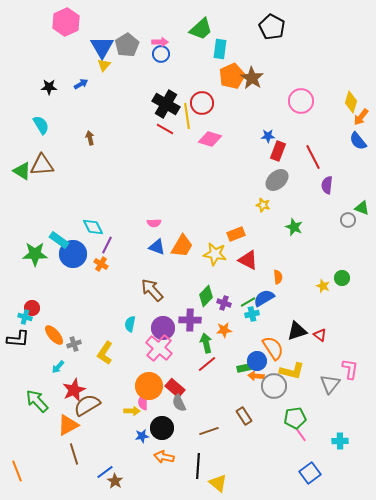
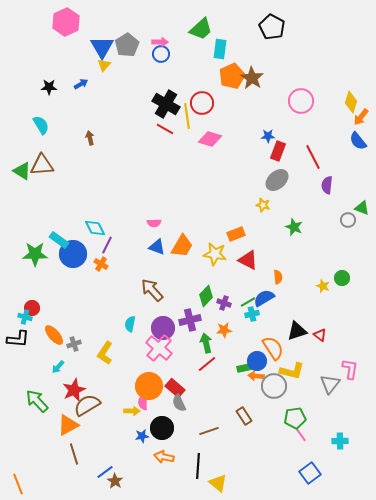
cyan diamond at (93, 227): moved 2 px right, 1 px down
purple cross at (190, 320): rotated 15 degrees counterclockwise
orange line at (17, 471): moved 1 px right, 13 px down
